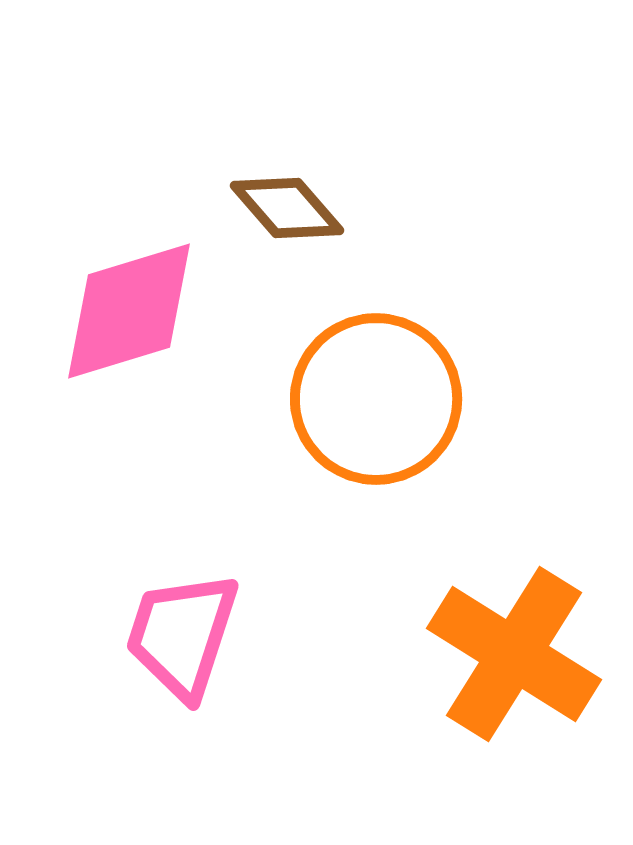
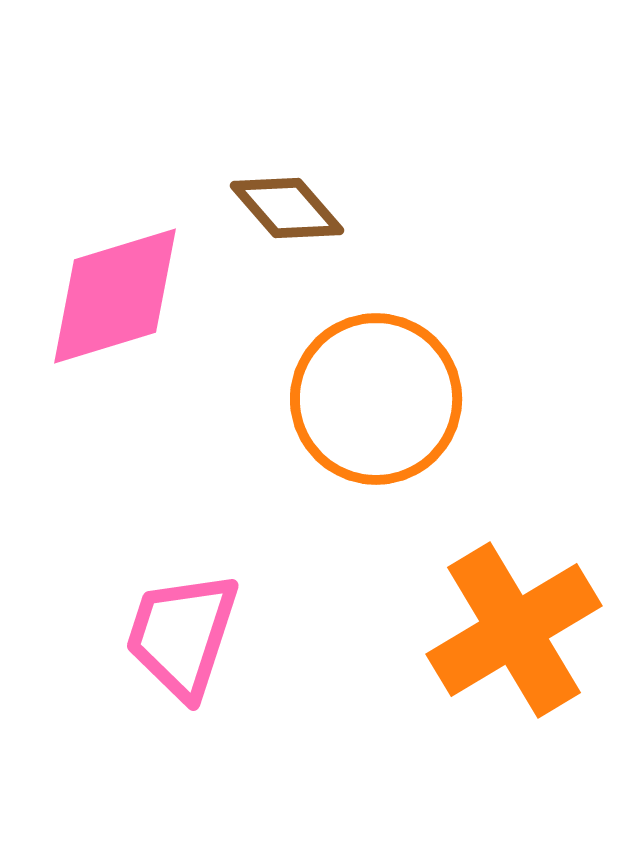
pink diamond: moved 14 px left, 15 px up
orange cross: moved 24 px up; rotated 27 degrees clockwise
